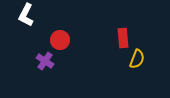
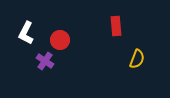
white L-shape: moved 18 px down
red rectangle: moved 7 px left, 12 px up
